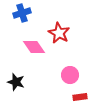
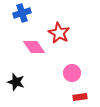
pink circle: moved 2 px right, 2 px up
